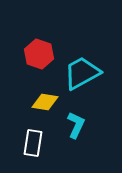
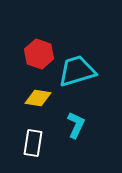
cyan trapezoid: moved 5 px left, 2 px up; rotated 12 degrees clockwise
yellow diamond: moved 7 px left, 4 px up
